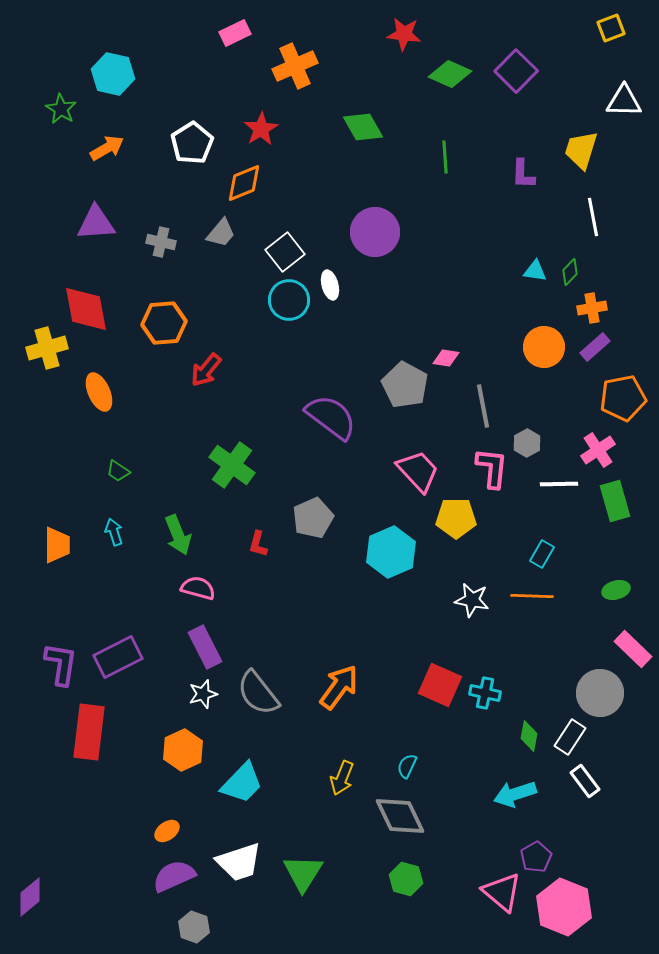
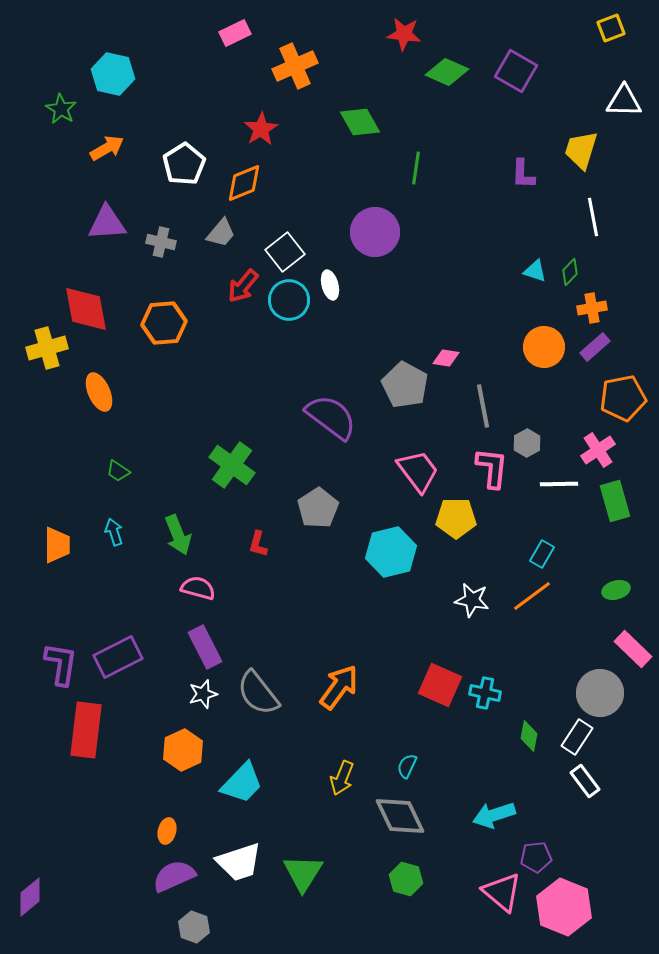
purple square at (516, 71): rotated 15 degrees counterclockwise
green diamond at (450, 74): moved 3 px left, 2 px up
green diamond at (363, 127): moved 3 px left, 5 px up
white pentagon at (192, 143): moved 8 px left, 21 px down
green line at (445, 157): moved 29 px left, 11 px down; rotated 12 degrees clockwise
purple triangle at (96, 223): moved 11 px right
cyan triangle at (535, 271): rotated 10 degrees clockwise
red arrow at (206, 370): moved 37 px right, 84 px up
pink trapezoid at (418, 471): rotated 6 degrees clockwise
gray pentagon at (313, 518): moved 5 px right, 10 px up; rotated 9 degrees counterclockwise
cyan hexagon at (391, 552): rotated 9 degrees clockwise
orange line at (532, 596): rotated 39 degrees counterclockwise
red rectangle at (89, 732): moved 3 px left, 2 px up
white rectangle at (570, 737): moved 7 px right
cyan arrow at (515, 794): moved 21 px left, 21 px down
orange ellipse at (167, 831): rotated 40 degrees counterclockwise
purple pentagon at (536, 857): rotated 24 degrees clockwise
